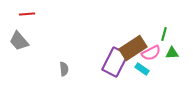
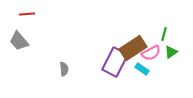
green triangle: moved 1 px left, 1 px up; rotated 32 degrees counterclockwise
